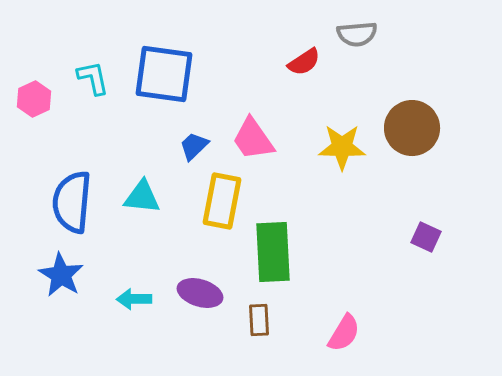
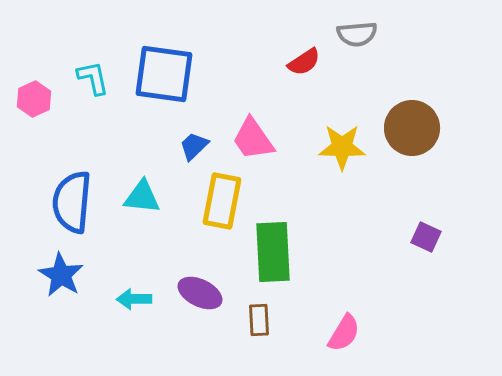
purple ellipse: rotated 9 degrees clockwise
